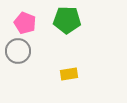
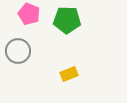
pink pentagon: moved 4 px right, 9 px up
yellow rectangle: rotated 12 degrees counterclockwise
